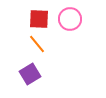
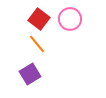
red square: rotated 35 degrees clockwise
